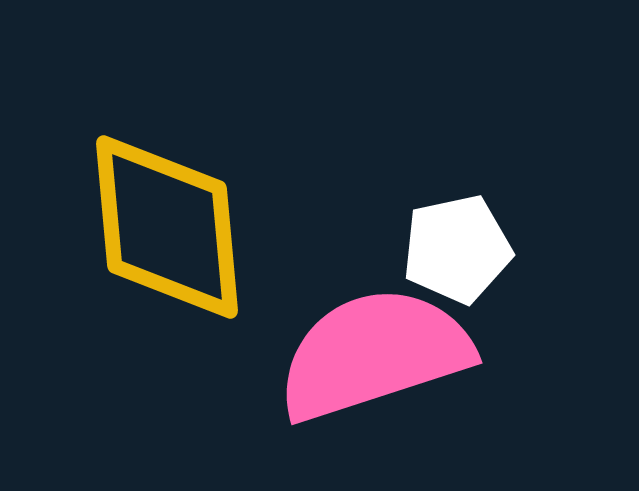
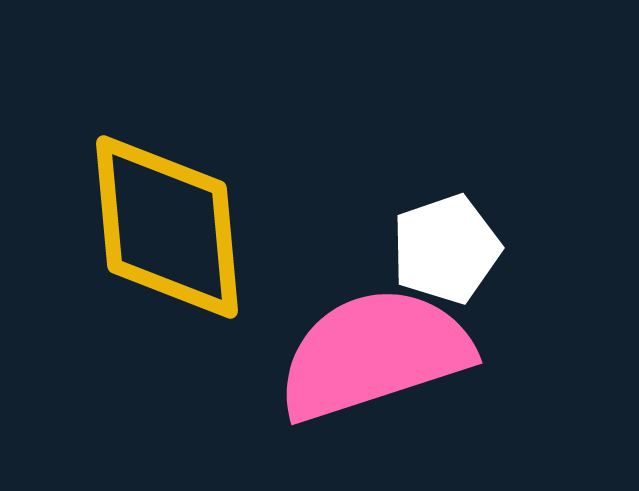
white pentagon: moved 11 px left; rotated 7 degrees counterclockwise
